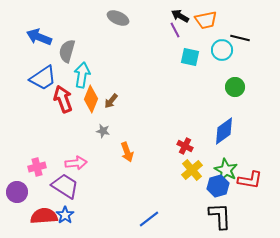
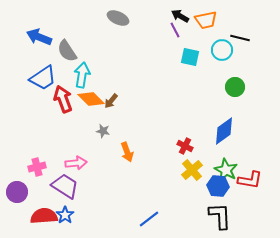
gray semicircle: rotated 50 degrees counterclockwise
orange diamond: rotated 68 degrees counterclockwise
blue hexagon: rotated 20 degrees clockwise
